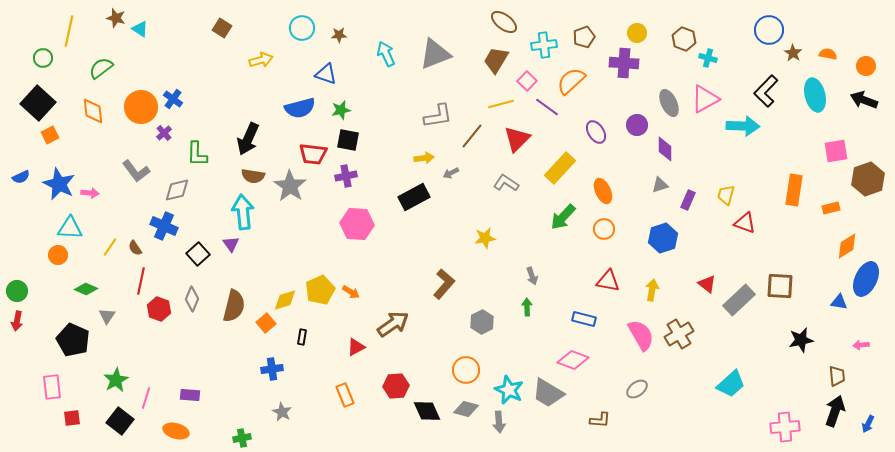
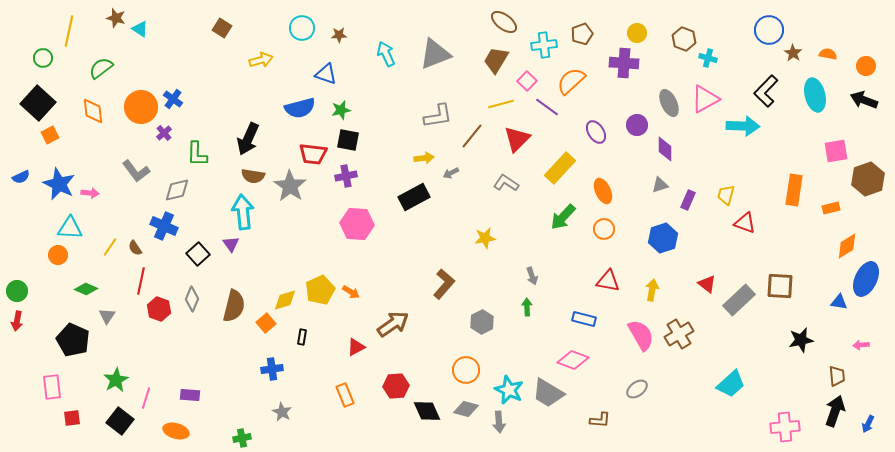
brown pentagon at (584, 37): moved 2 px left, 3 px up
